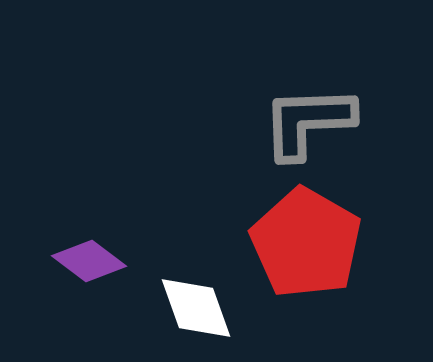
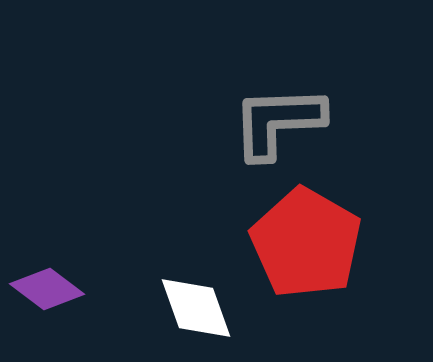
gray L-shape: moved 30 px left
purple diamond: moved 42 px left, 28 px down
